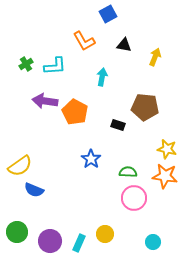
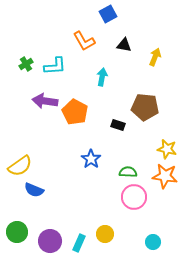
pink circle: moved 1 px up
